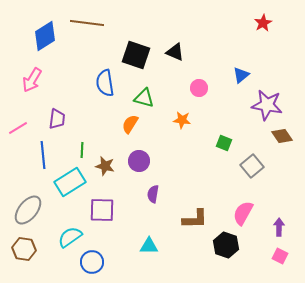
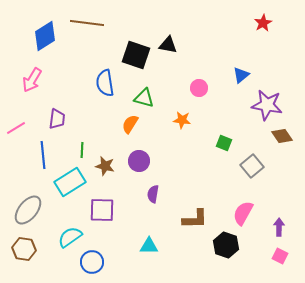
black triangle: moved 7 px left, 7 px up; rotated 12 degrees counterclockwise
pink line: moved 2 px left
